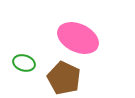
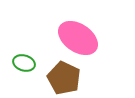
pink ellipse: rotated 9 degrees clockwise
